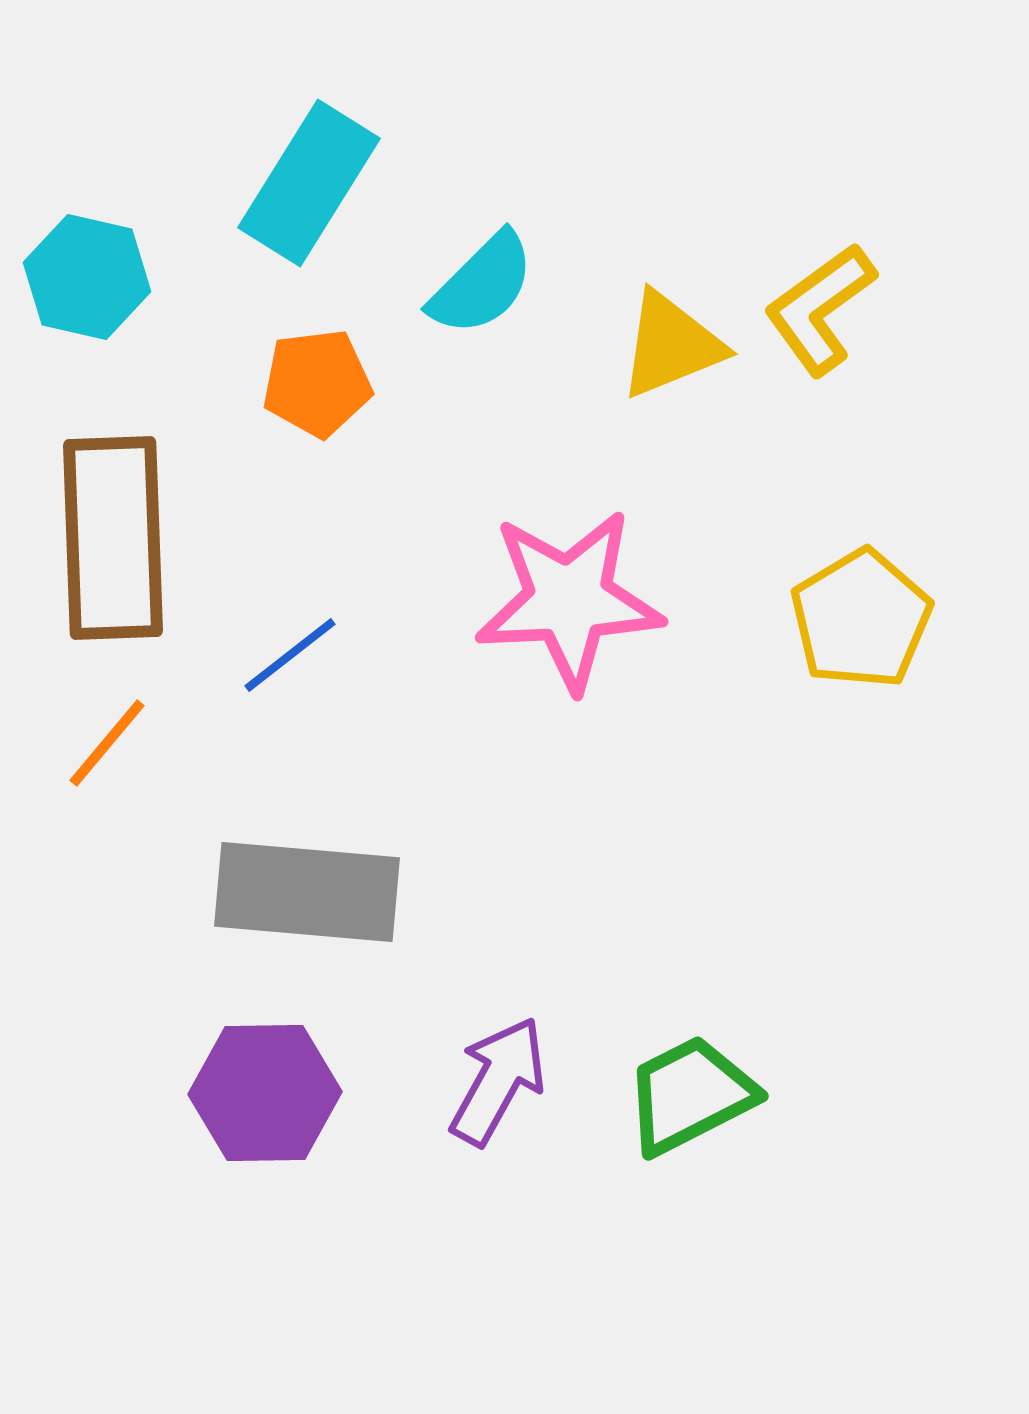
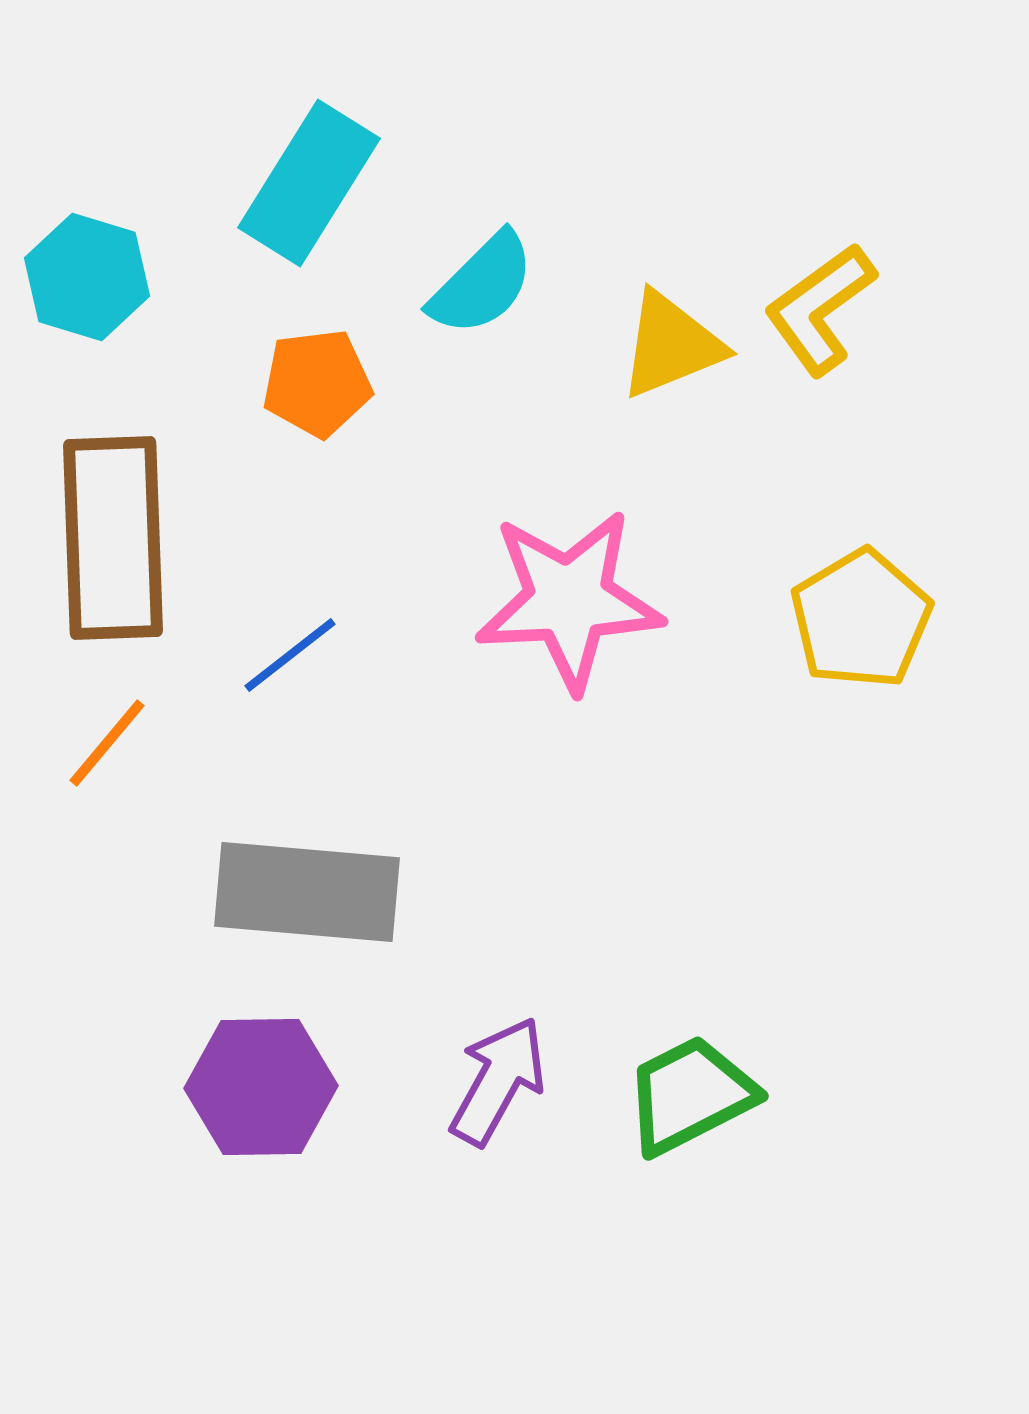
cyan hexagon: rotated 4 degrees clockwise
purple hexagon: moved 4 px left, 6 px up
